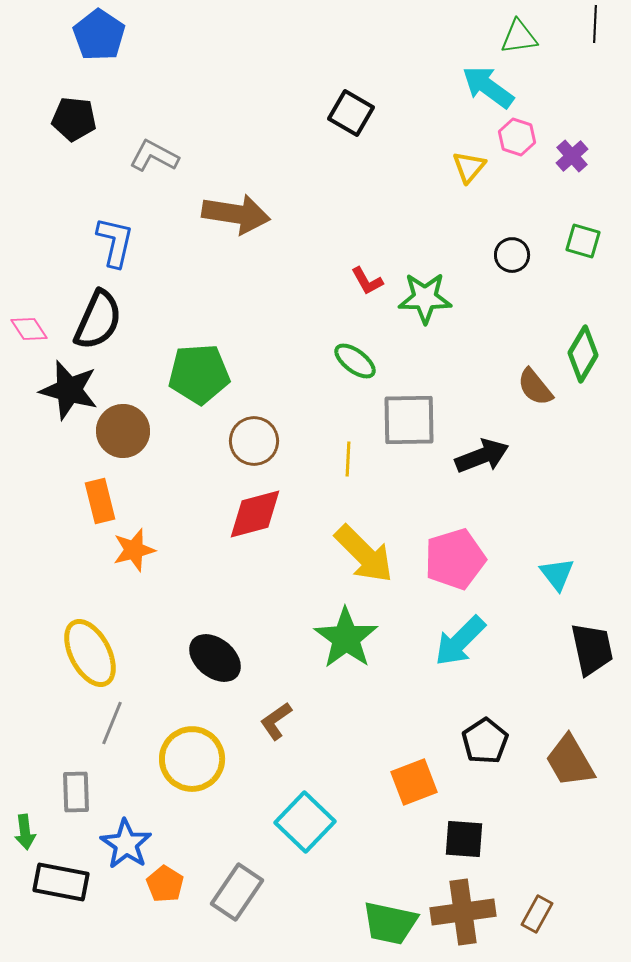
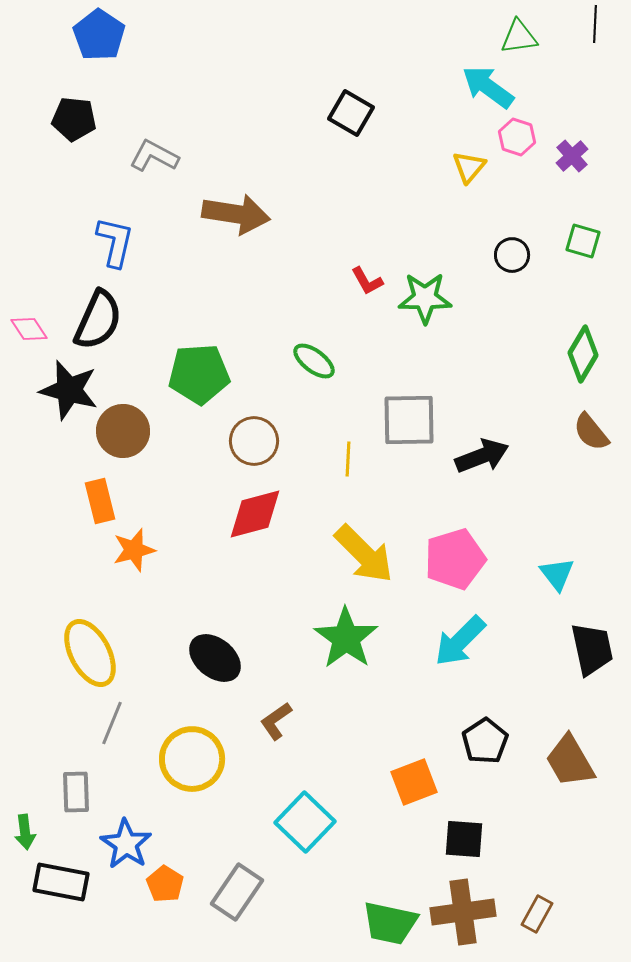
green ellipse at (355, 361): moved 41 px left
brown semicircle at (535, 387): moved 56 px right, 45 px down
